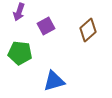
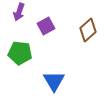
blue triangle: rotated 45 degrees counterclockwise
